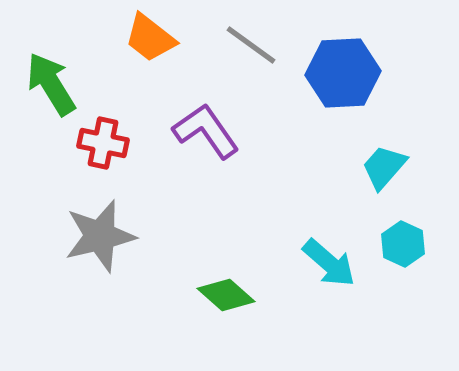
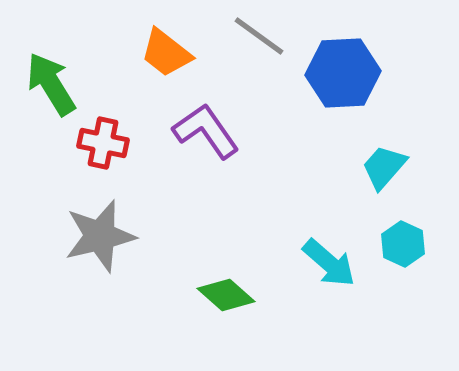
orange trapezoid: moved 16 px right, 15 px down
gray line: moved 8 px right, 9 px up
